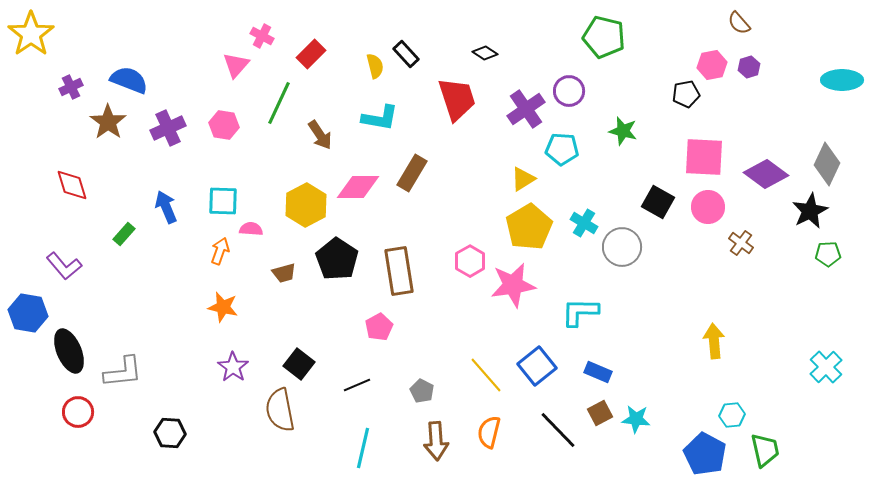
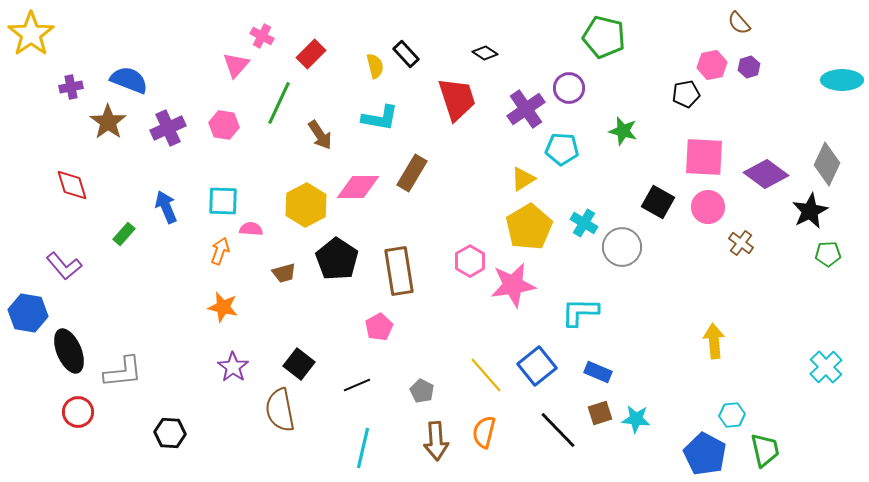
purple cross at (71, 87): rotated 15 degrees clockwise
purple circle at (569, 91): moved 3 px up
brown square at (600, 413): rotated 10 degrees clockwise
orange semicircle at (489, 432): moved 5 px left
